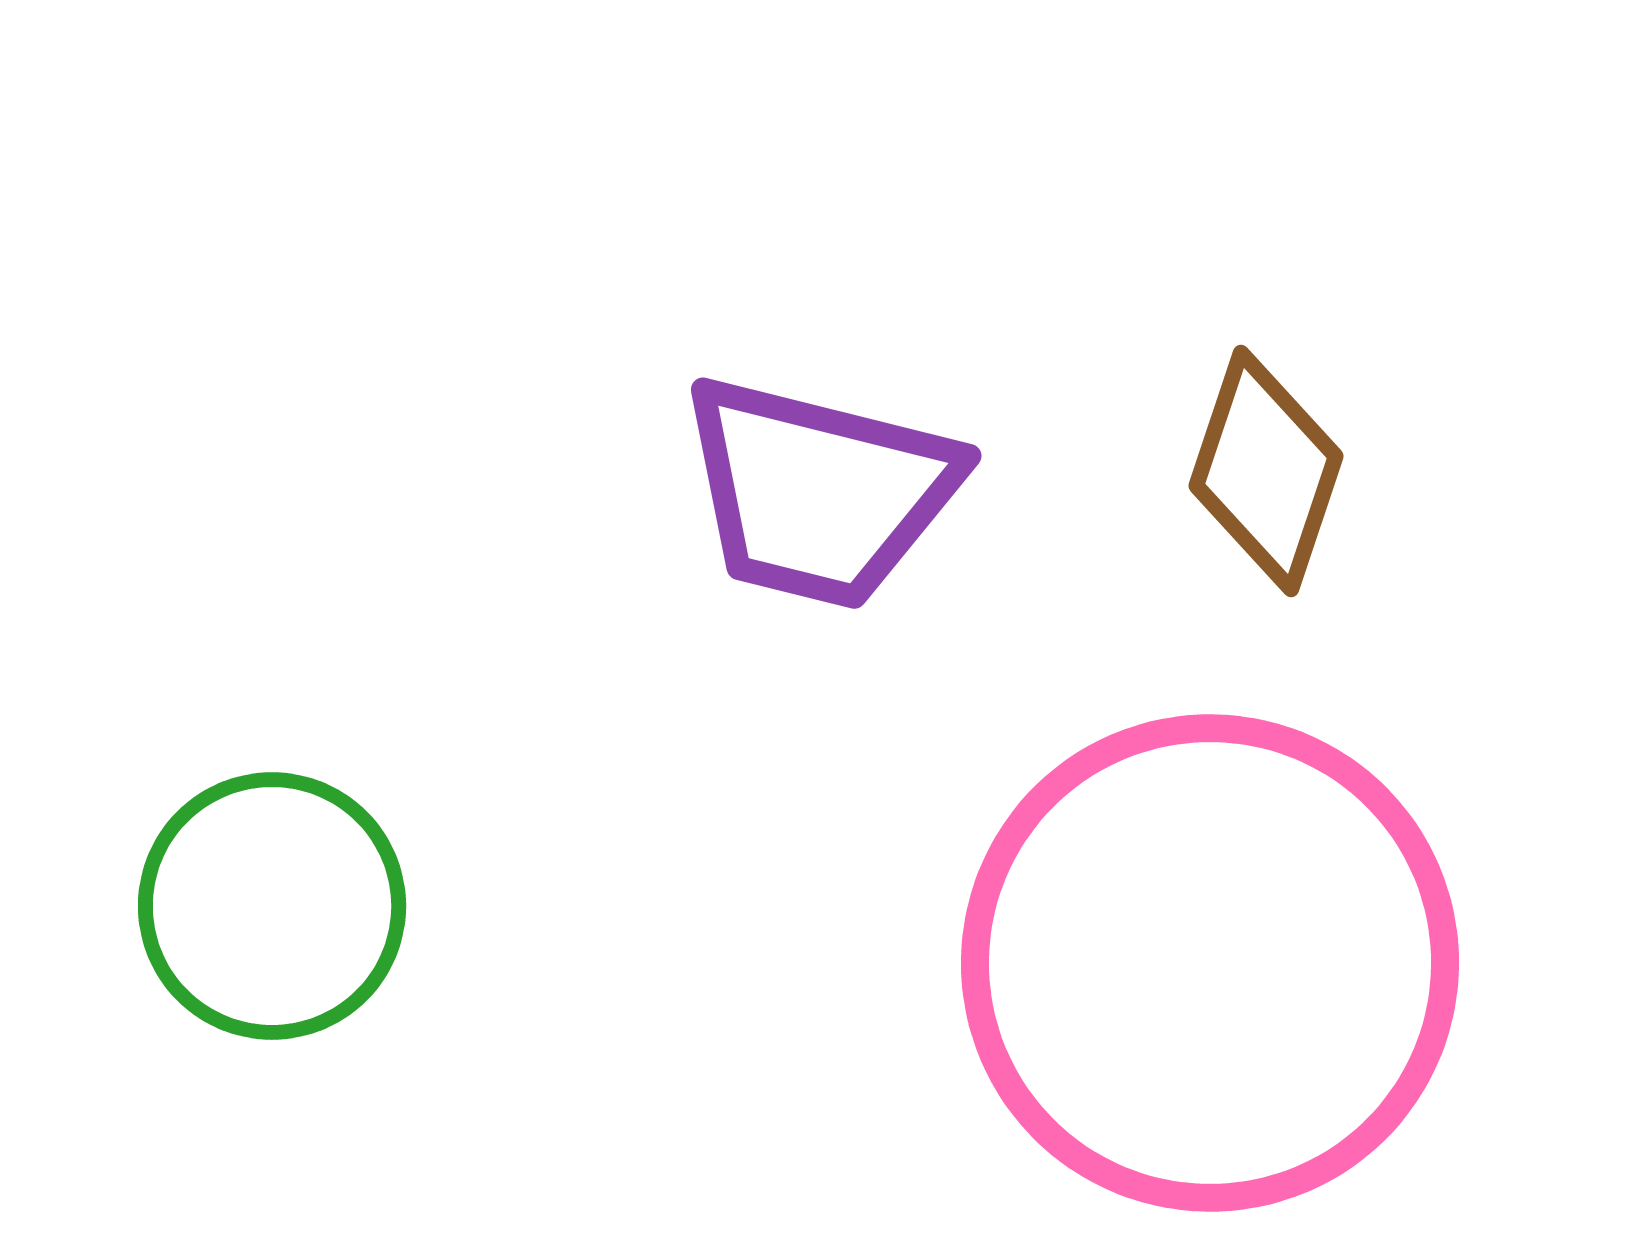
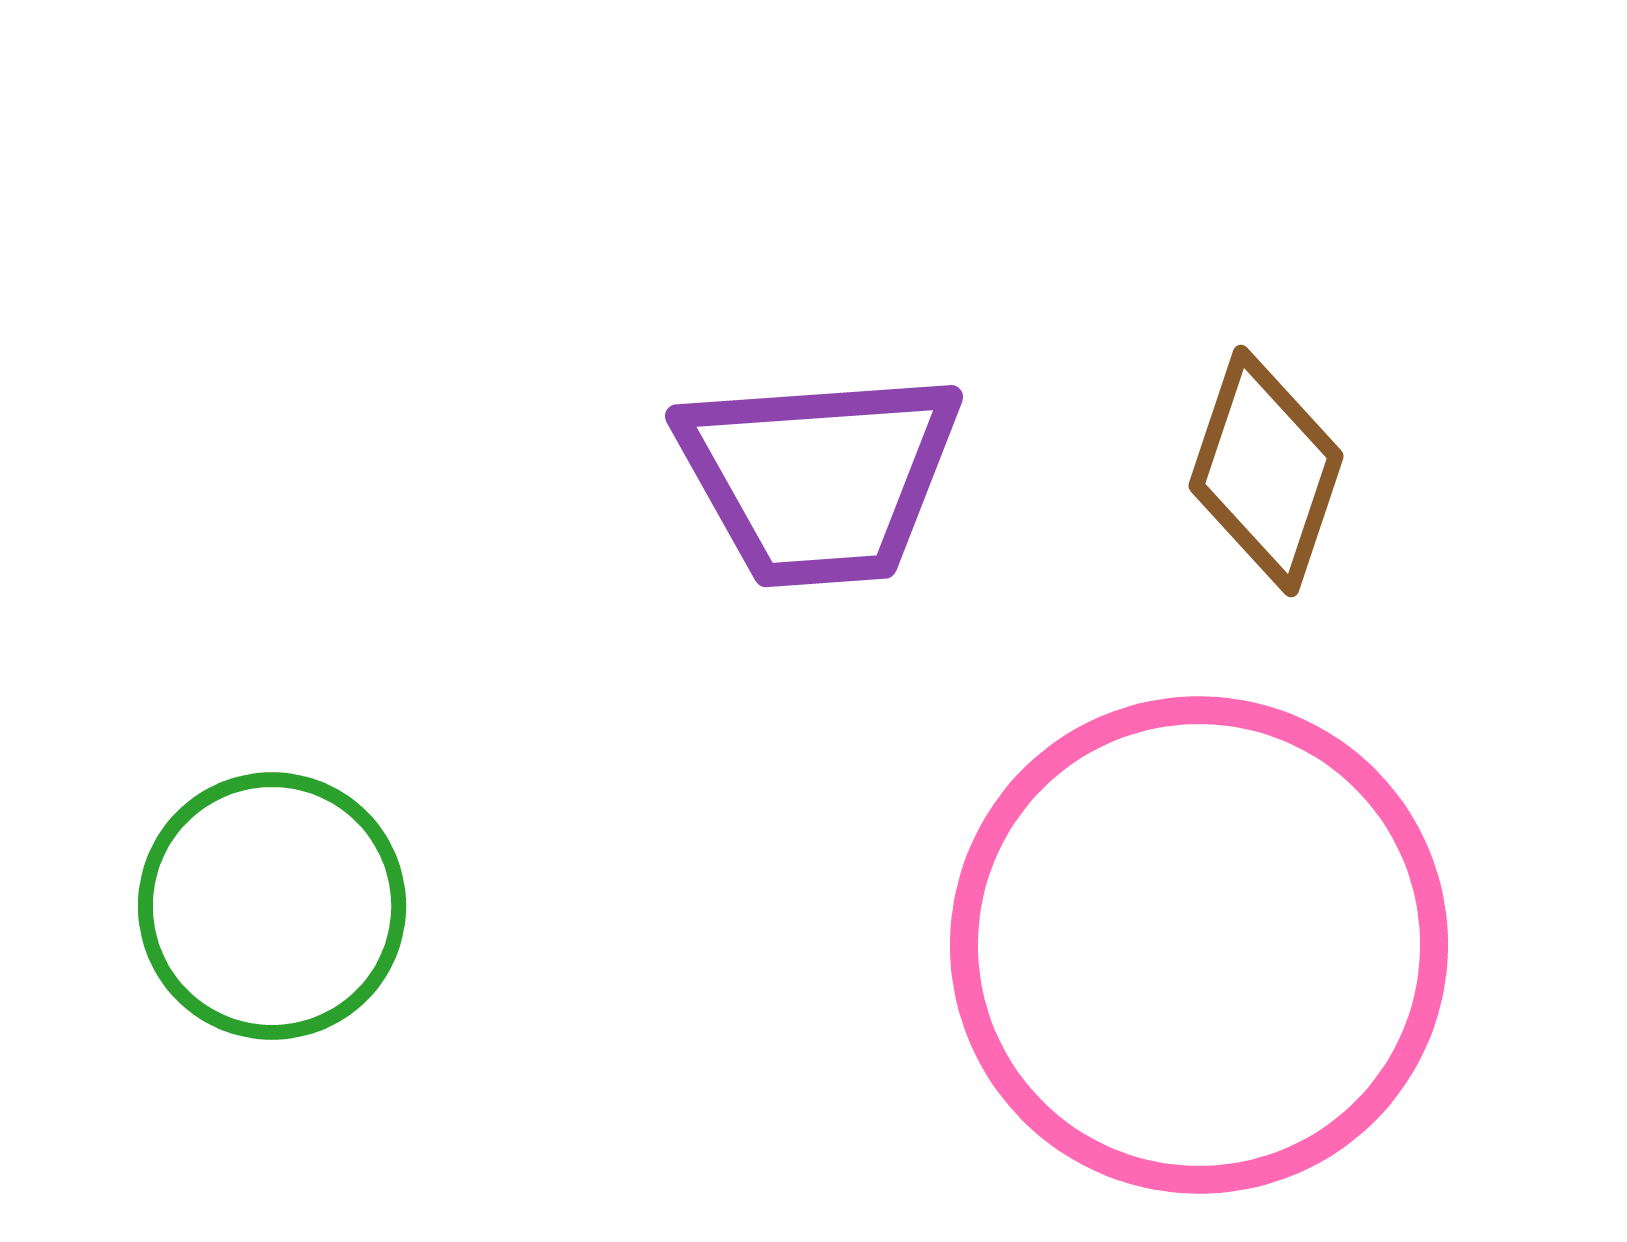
purple trapezoid: moved 14 px up; rotated 18 degrees counterclockwise
pink circle: moved 11 px left, 18 px up
